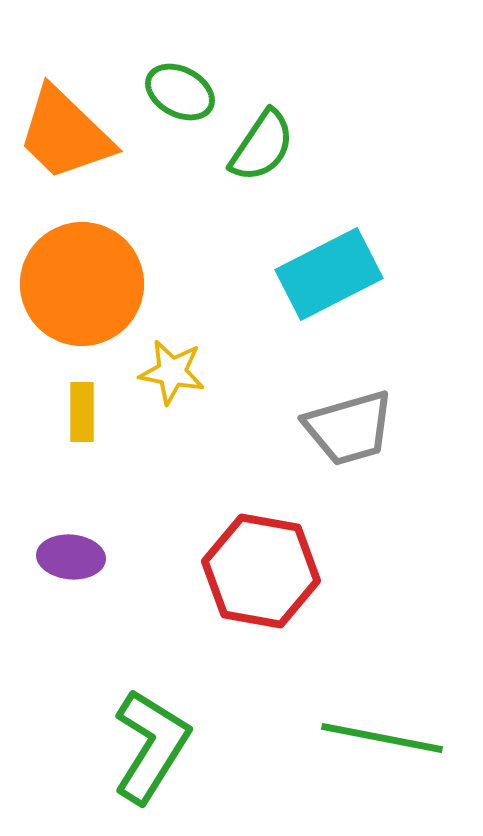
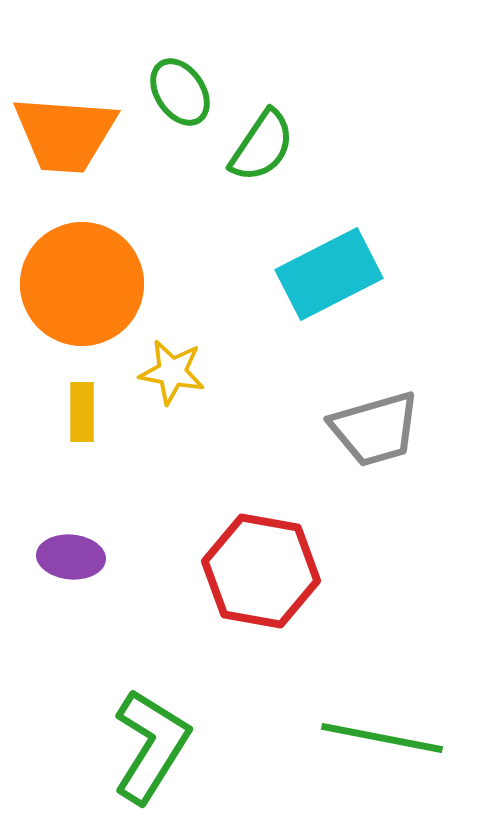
green ellipse: rotated 28 degrees clockwise
orange trapezoid: rotated 40 degrees counterclockwise
gray trapezoid: moved 26 px right, 1 px down
